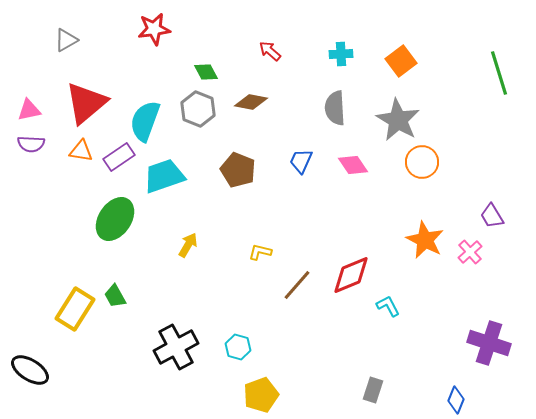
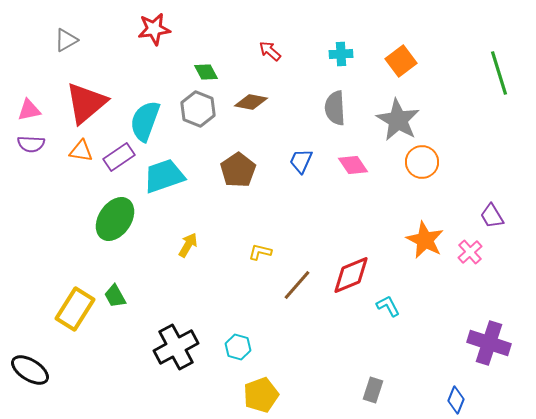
brown pentagon: rotated 16 degrees clockwise
